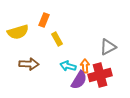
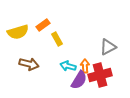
orange rectangle: moved 1 px left, 5 px down; rotated 32 degrees clockwise
brown arrow: rotated 12 degrees clockwise
